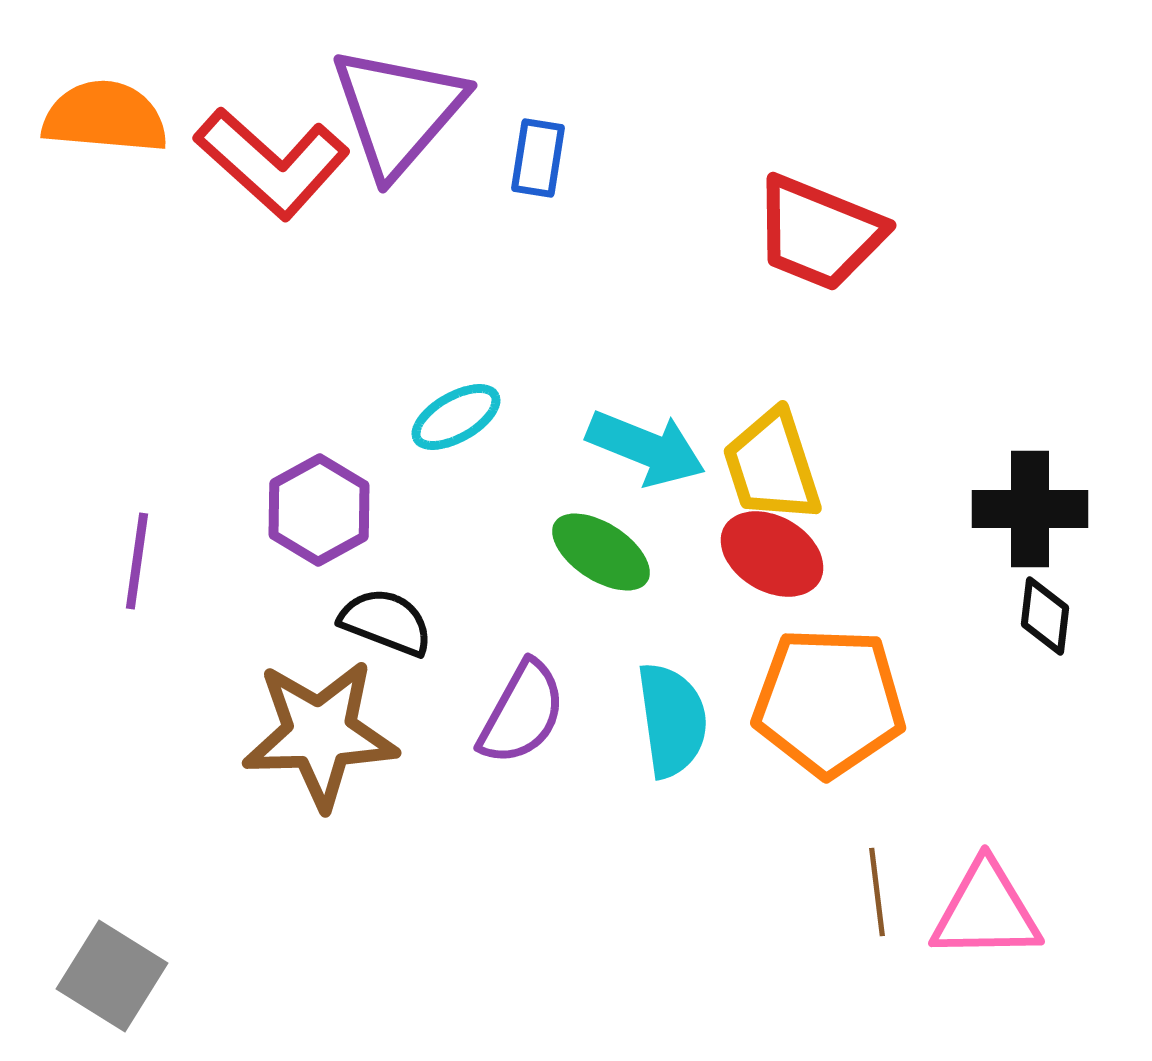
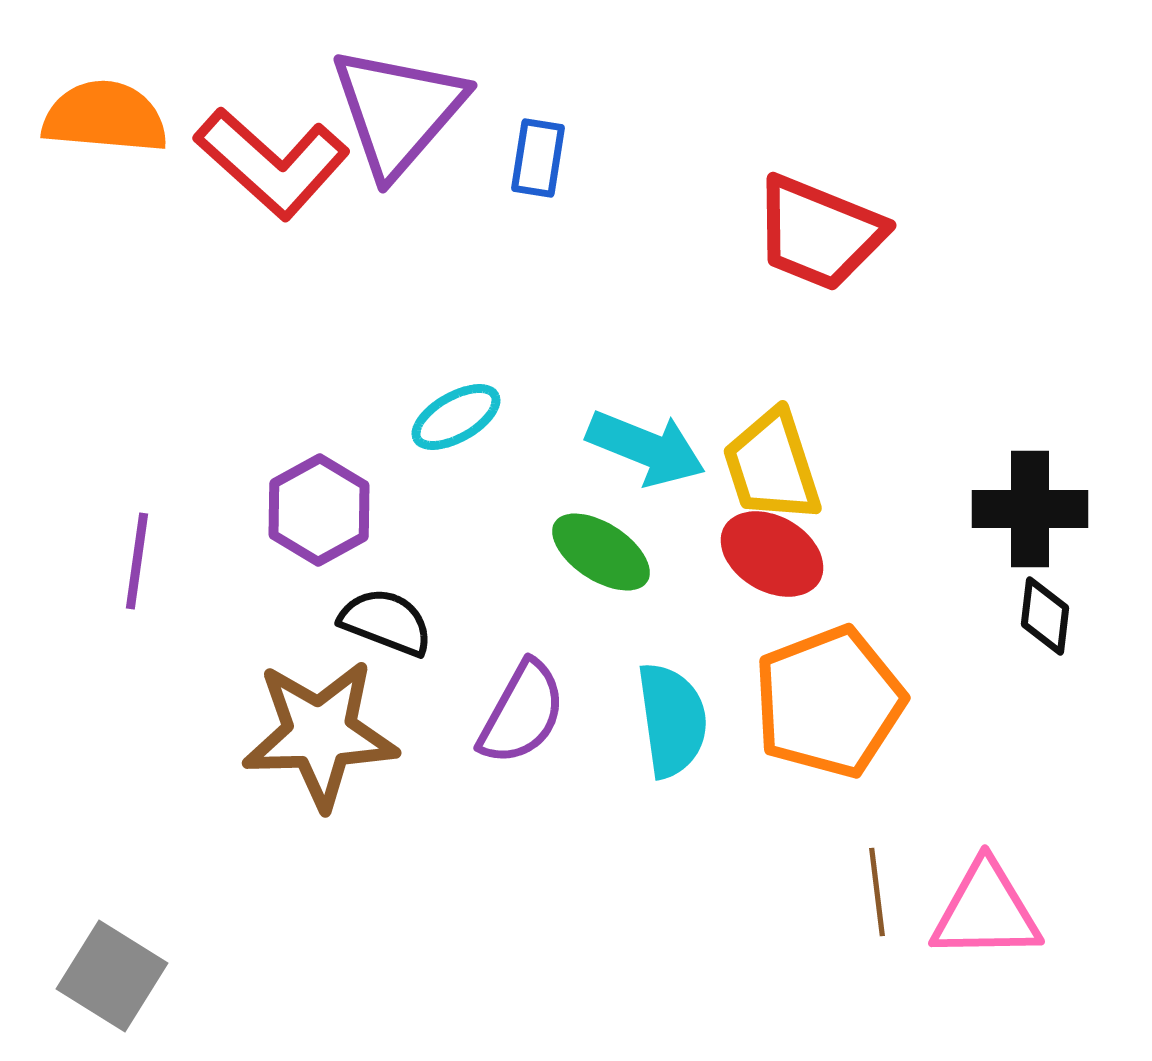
orange pentagon: rotated 23 degrees counterclockwise
